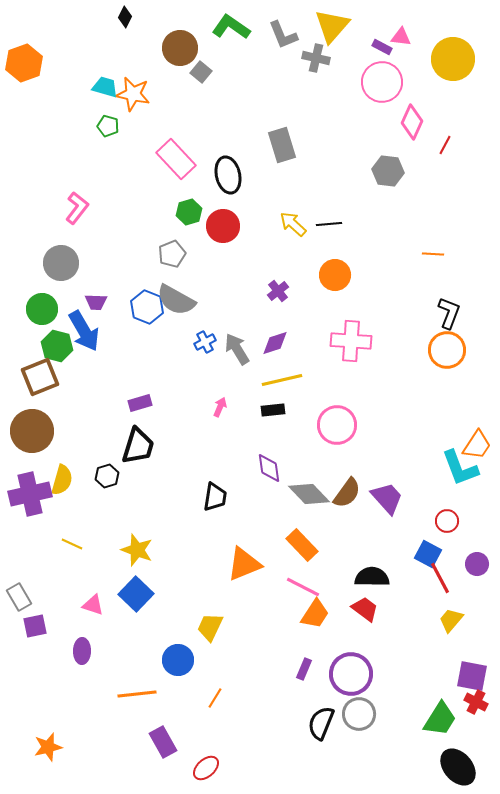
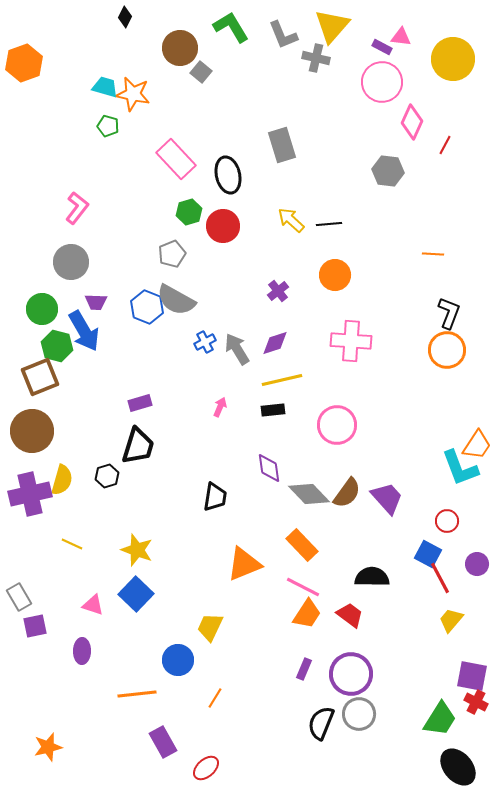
green L-shape at (231, 27): rotated 24 degrees clockwise
yellow arrow at (293, 224): moved 2 px left, 4 px up
gray circle at (61, 263): moved 10 px right, 1 px up
red trapezoid at (365, 609): moved 15 px left, 6 px down
orange trapezoid at (315, 614): moved 8 px left
